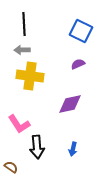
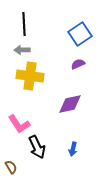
blue square: moved 1 px left, 3 px down; rotated 30 degrees clockwise
black arrow: rotated 20 degrees counterclockwise
brown semicircle: rotated 24 degrees clockwise
